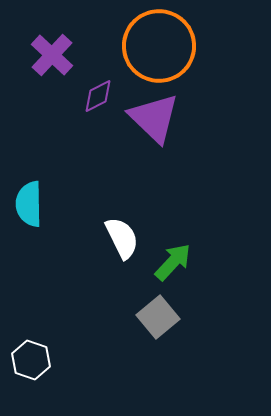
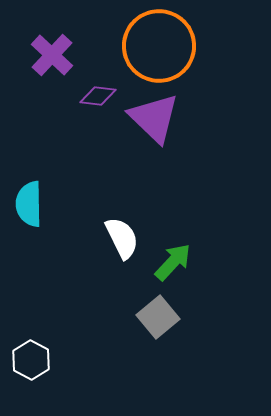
purple diamond: rotated 33 degrees clockwise
white hexagon: rotated 9 degrees clockwise
